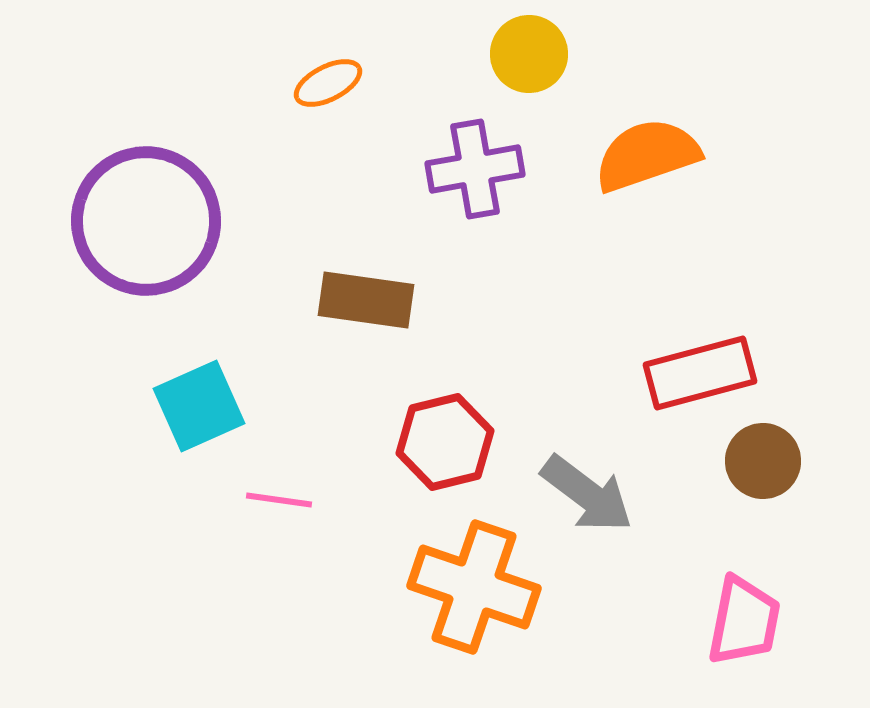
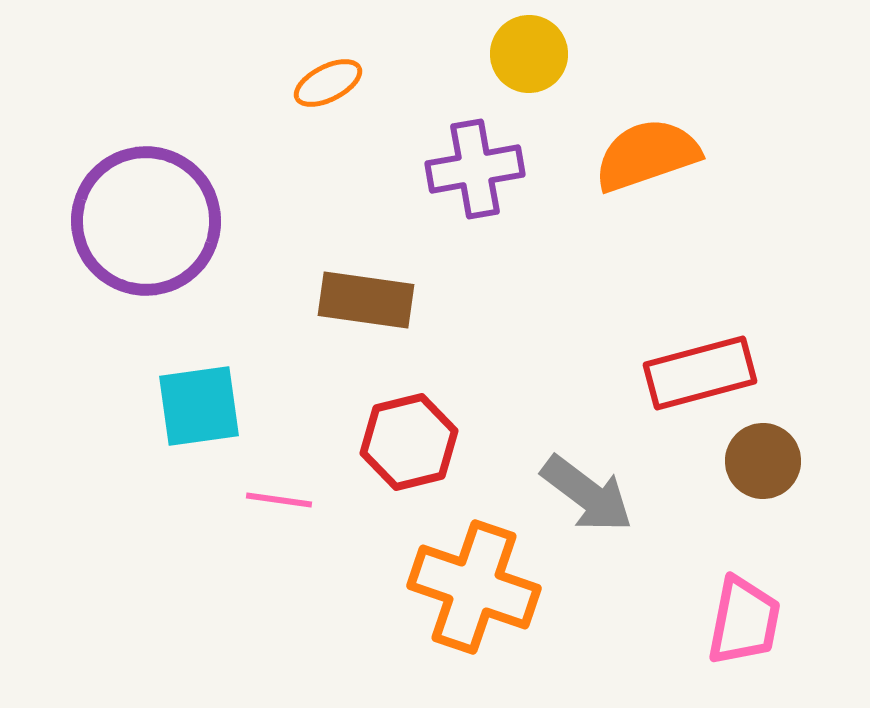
cyan square: rotated 16 degrees clockwise
red hexagon: moved 36 px left
